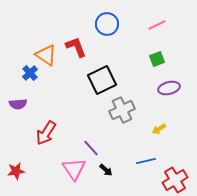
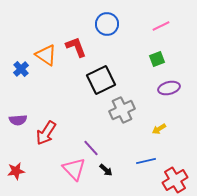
pink line: moved 4 px right, 1 px down
blue cross: moved 9 px left, 4 px up
black square: moved 1 px left
purple semicircle: moved 16 px down
pink triangle: rotated 10 degrees counterclockwise
